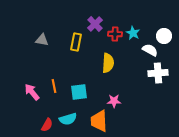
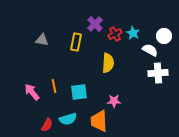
red cross: rotated 32 degrees counterclockwise
